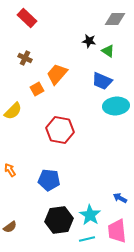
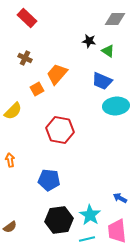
orange arrow: moved 10 px up; rotated 24 degrees clockwise
